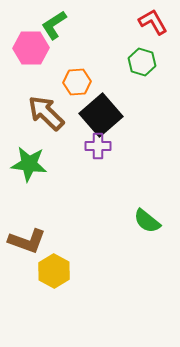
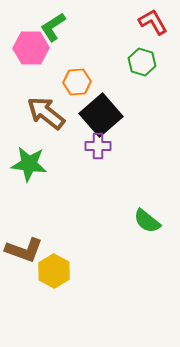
green L-shape: moved 1 px left, 2 px down
brown arrow: rotated 6 degrees counterclockwise
brown L-shape: moved 3 px left, 9 px down
